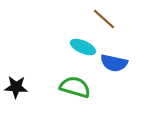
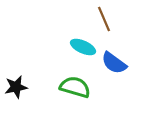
brown line: rotated 25 degrees clockwise
blue semicircle: rotated 24 degrees clockwise
black star: rotated 15 degrees counterclockwise
